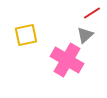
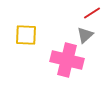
yellow square: rotated 15 degrees clockwise
pink cross: rotated 16 degrees counterclockwise
